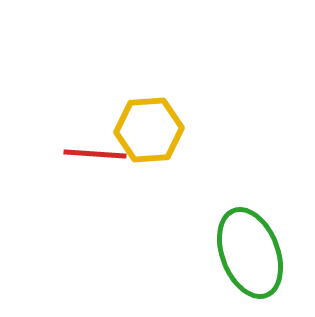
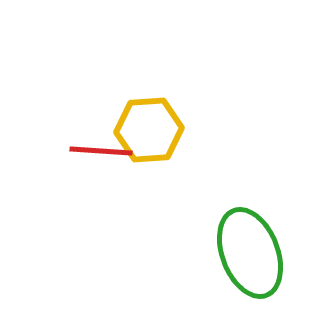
red line: moved 6 px right, 3 px up
